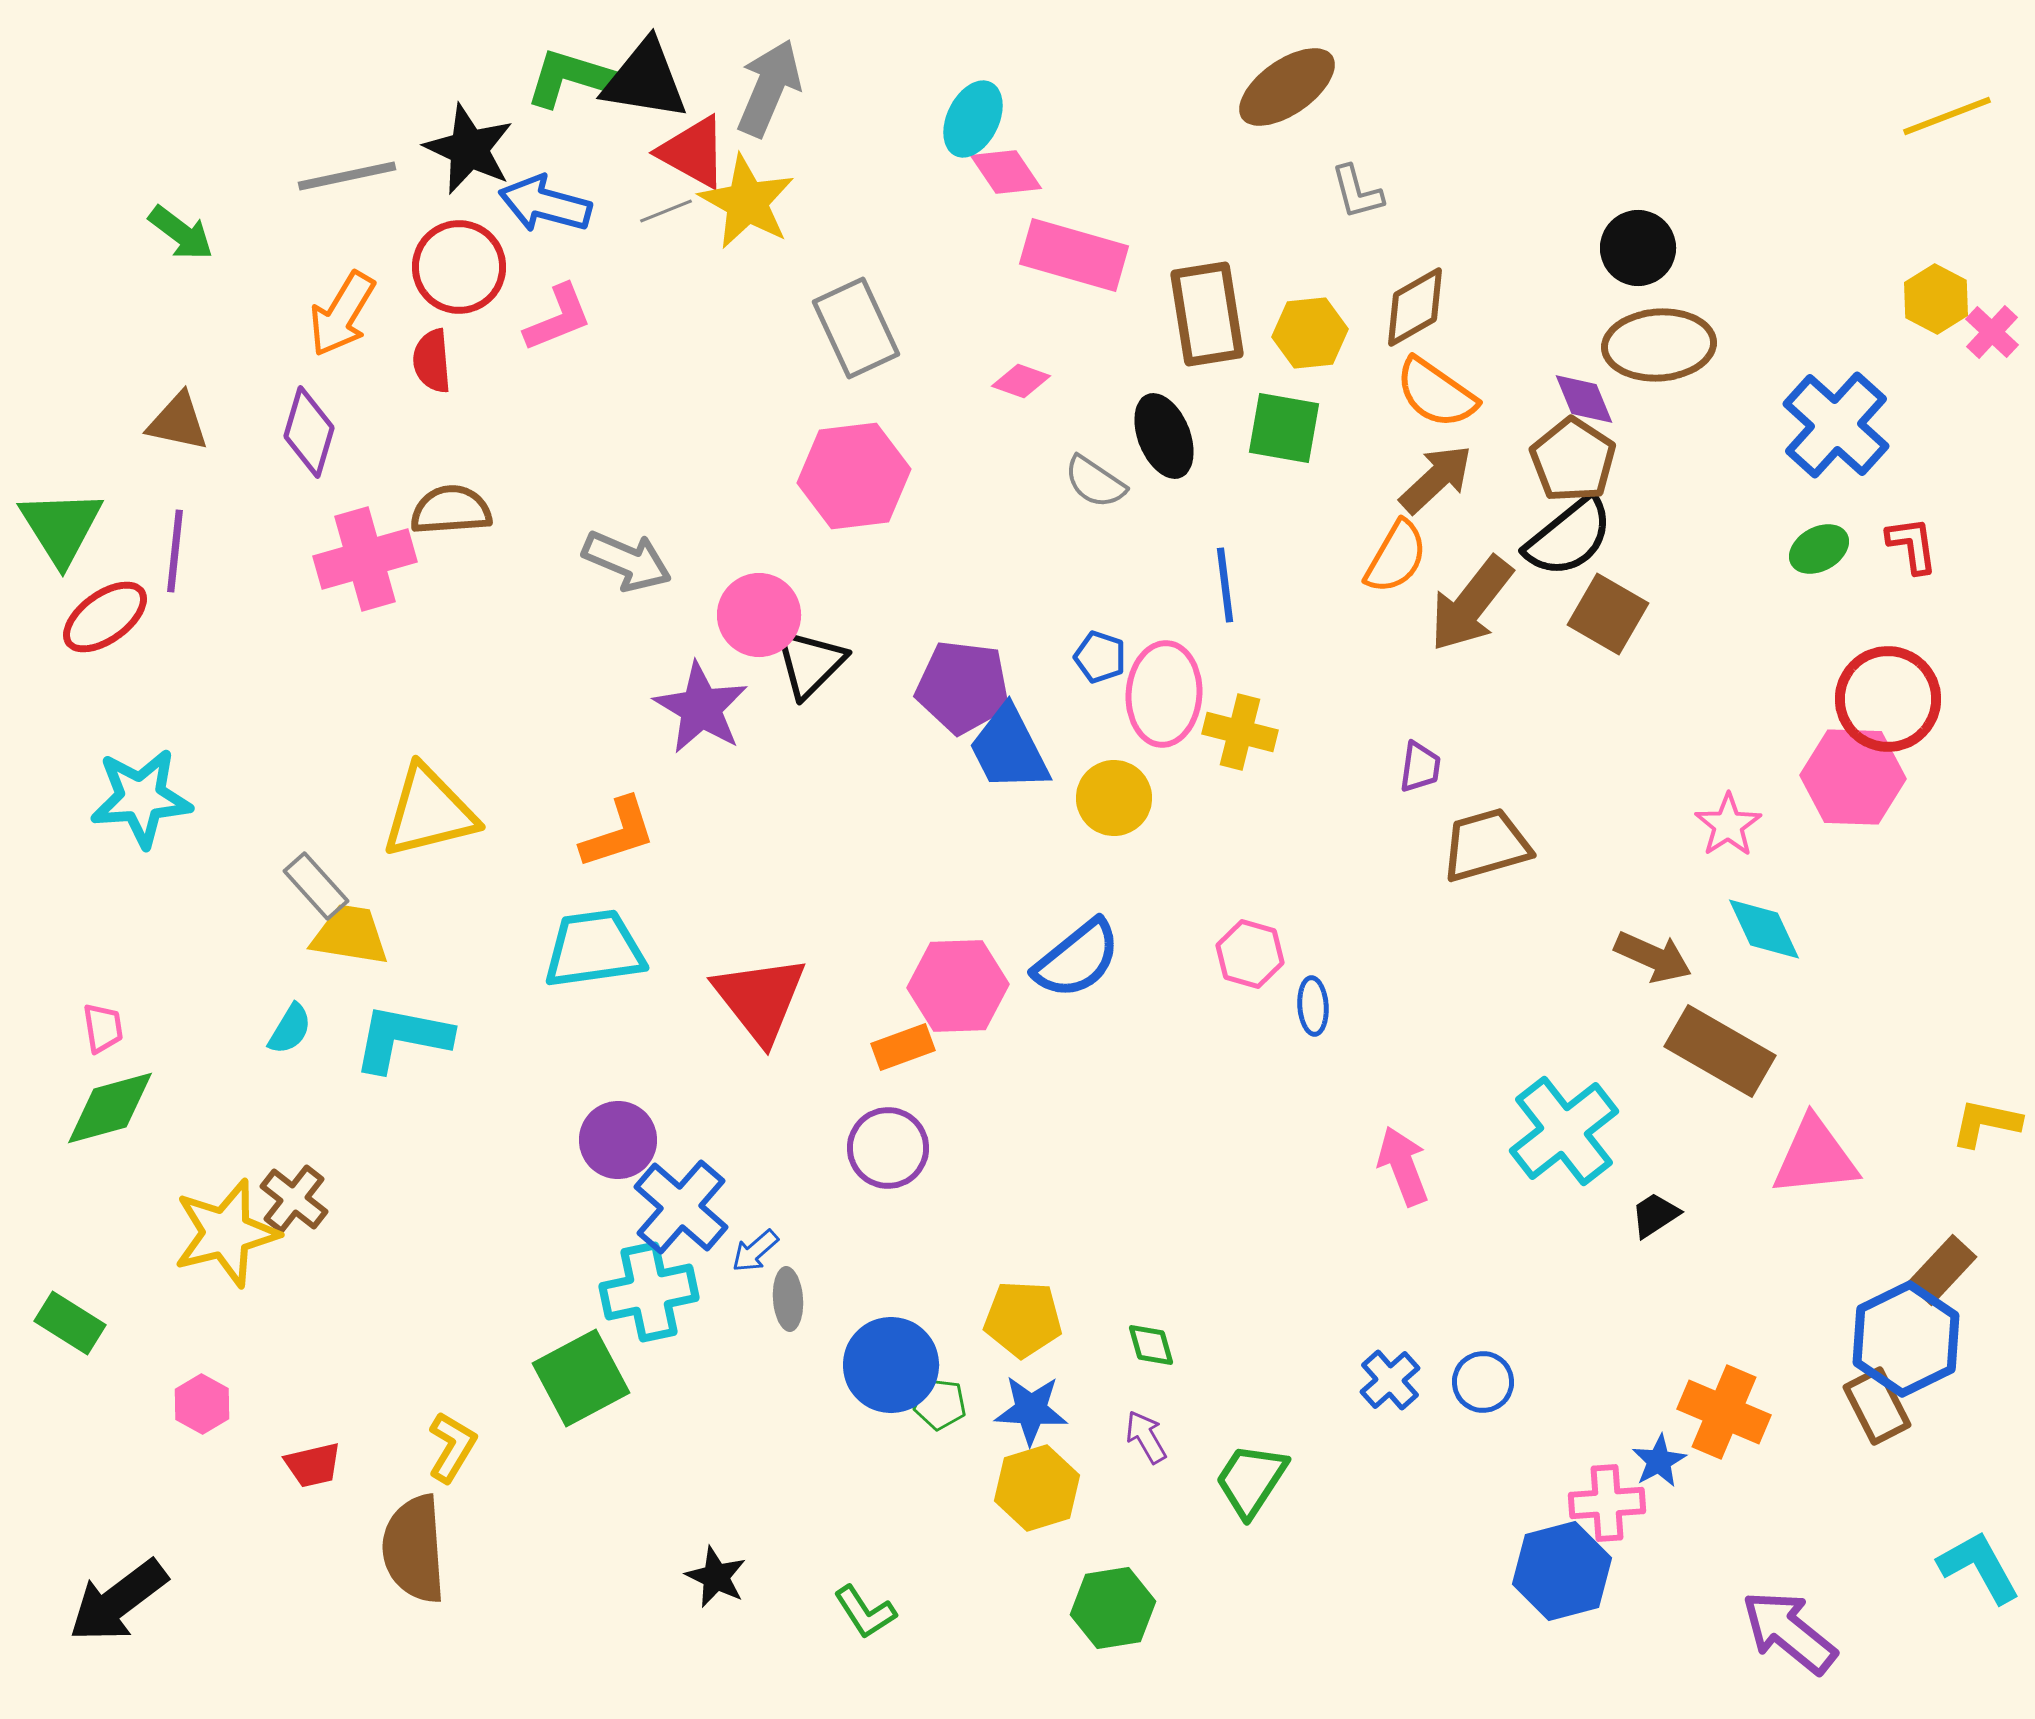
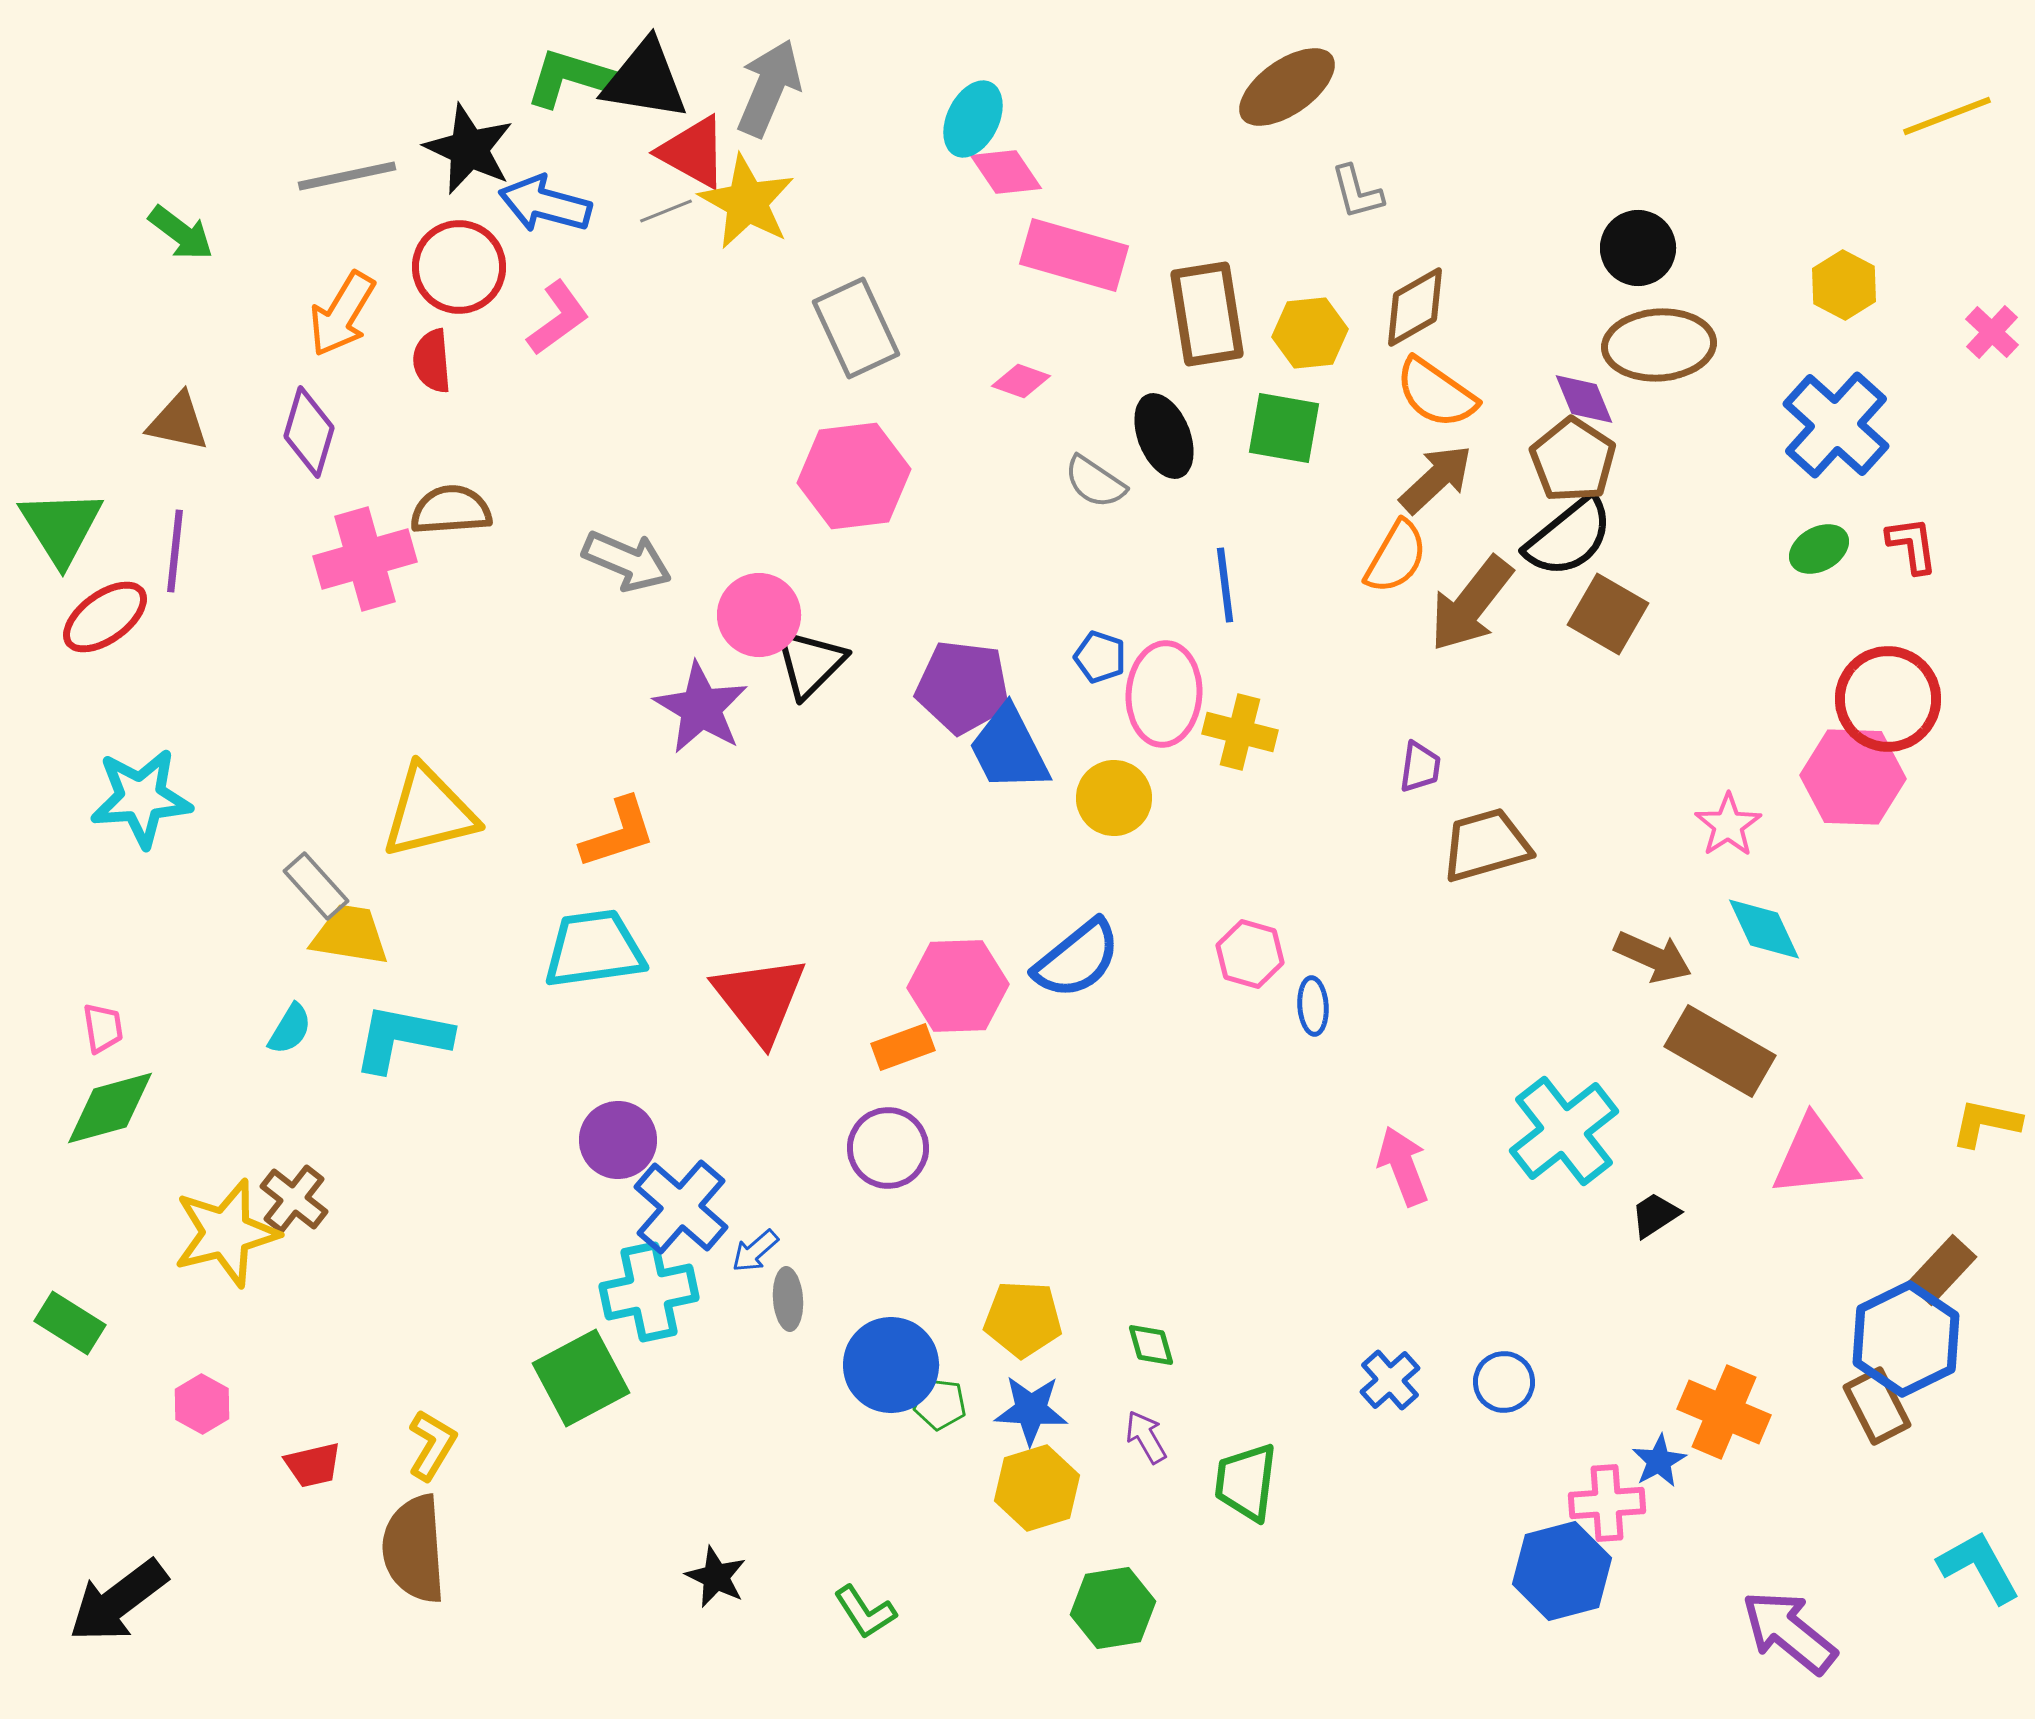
yellow hexagon at (1936, 299): moved 92 px left, 14 px up
pink L-shape at (558, 318): rotated 14 degrees counterclockwise
blue circle at (1483, 1382): moved 21 px right
yellow L-shape at (452, 1447): moved 20 px left, 2 px up
green trapezoid at (1251, 1480): moved 5 px left, 2 px down; rotated 26 degrees counterclockwise
